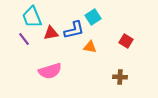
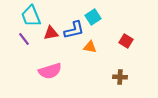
cyan trapezoid: moved 1 px left, 1 px up
